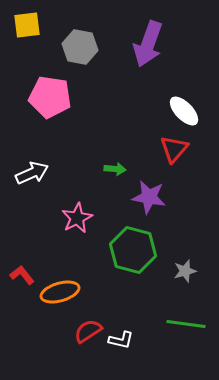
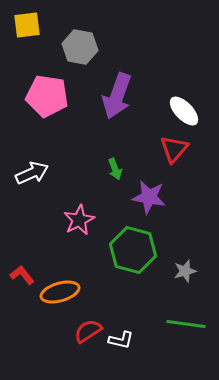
purple arrow: moved 31 px left, 52 px down
pink pentagon: moved 3 px left, 1 px up
green arrow: rotated 65 degrees clockwise
pink star: moved 2 px right, 2 px down
